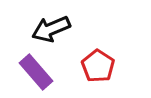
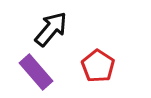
black arrow: rotated 153 degrees clockwise
